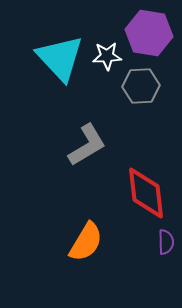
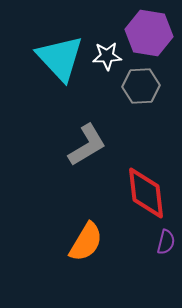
purple semicircle: rotated 15 degrees clockwise
